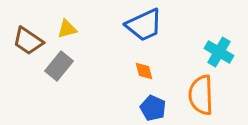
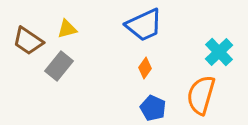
cyan cross: rotated 16 degrees clockwise
orange diamond: moved 1 px right, 3 px up; rotated 50 degrees clockwise
orange semicircle: rotated 18 degrees clockwise
